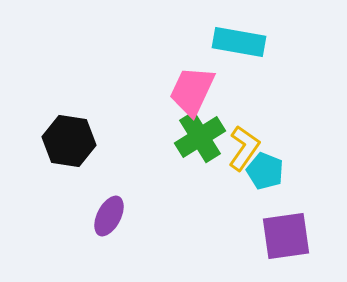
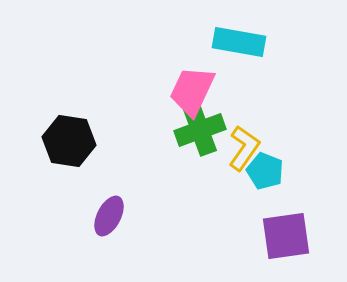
green cross: moved 7 px up; rotated 12 degrees clockwise
